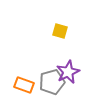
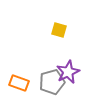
yellow square: moved 1 px left, 1 px up
orange rectangle: moved 5 px left, 2 px up
